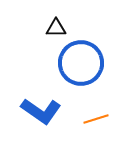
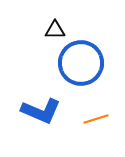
black triangle: moved 1 px left, 2 px down
blue L-shape: rotated 12 degrees counterclockwise
